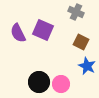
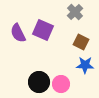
gray cross: moved 1 px left; rotated 21 degrees clockwise
blue star: moved 2 px left, 1 px up; rotated 24 degrees counterclockwise
